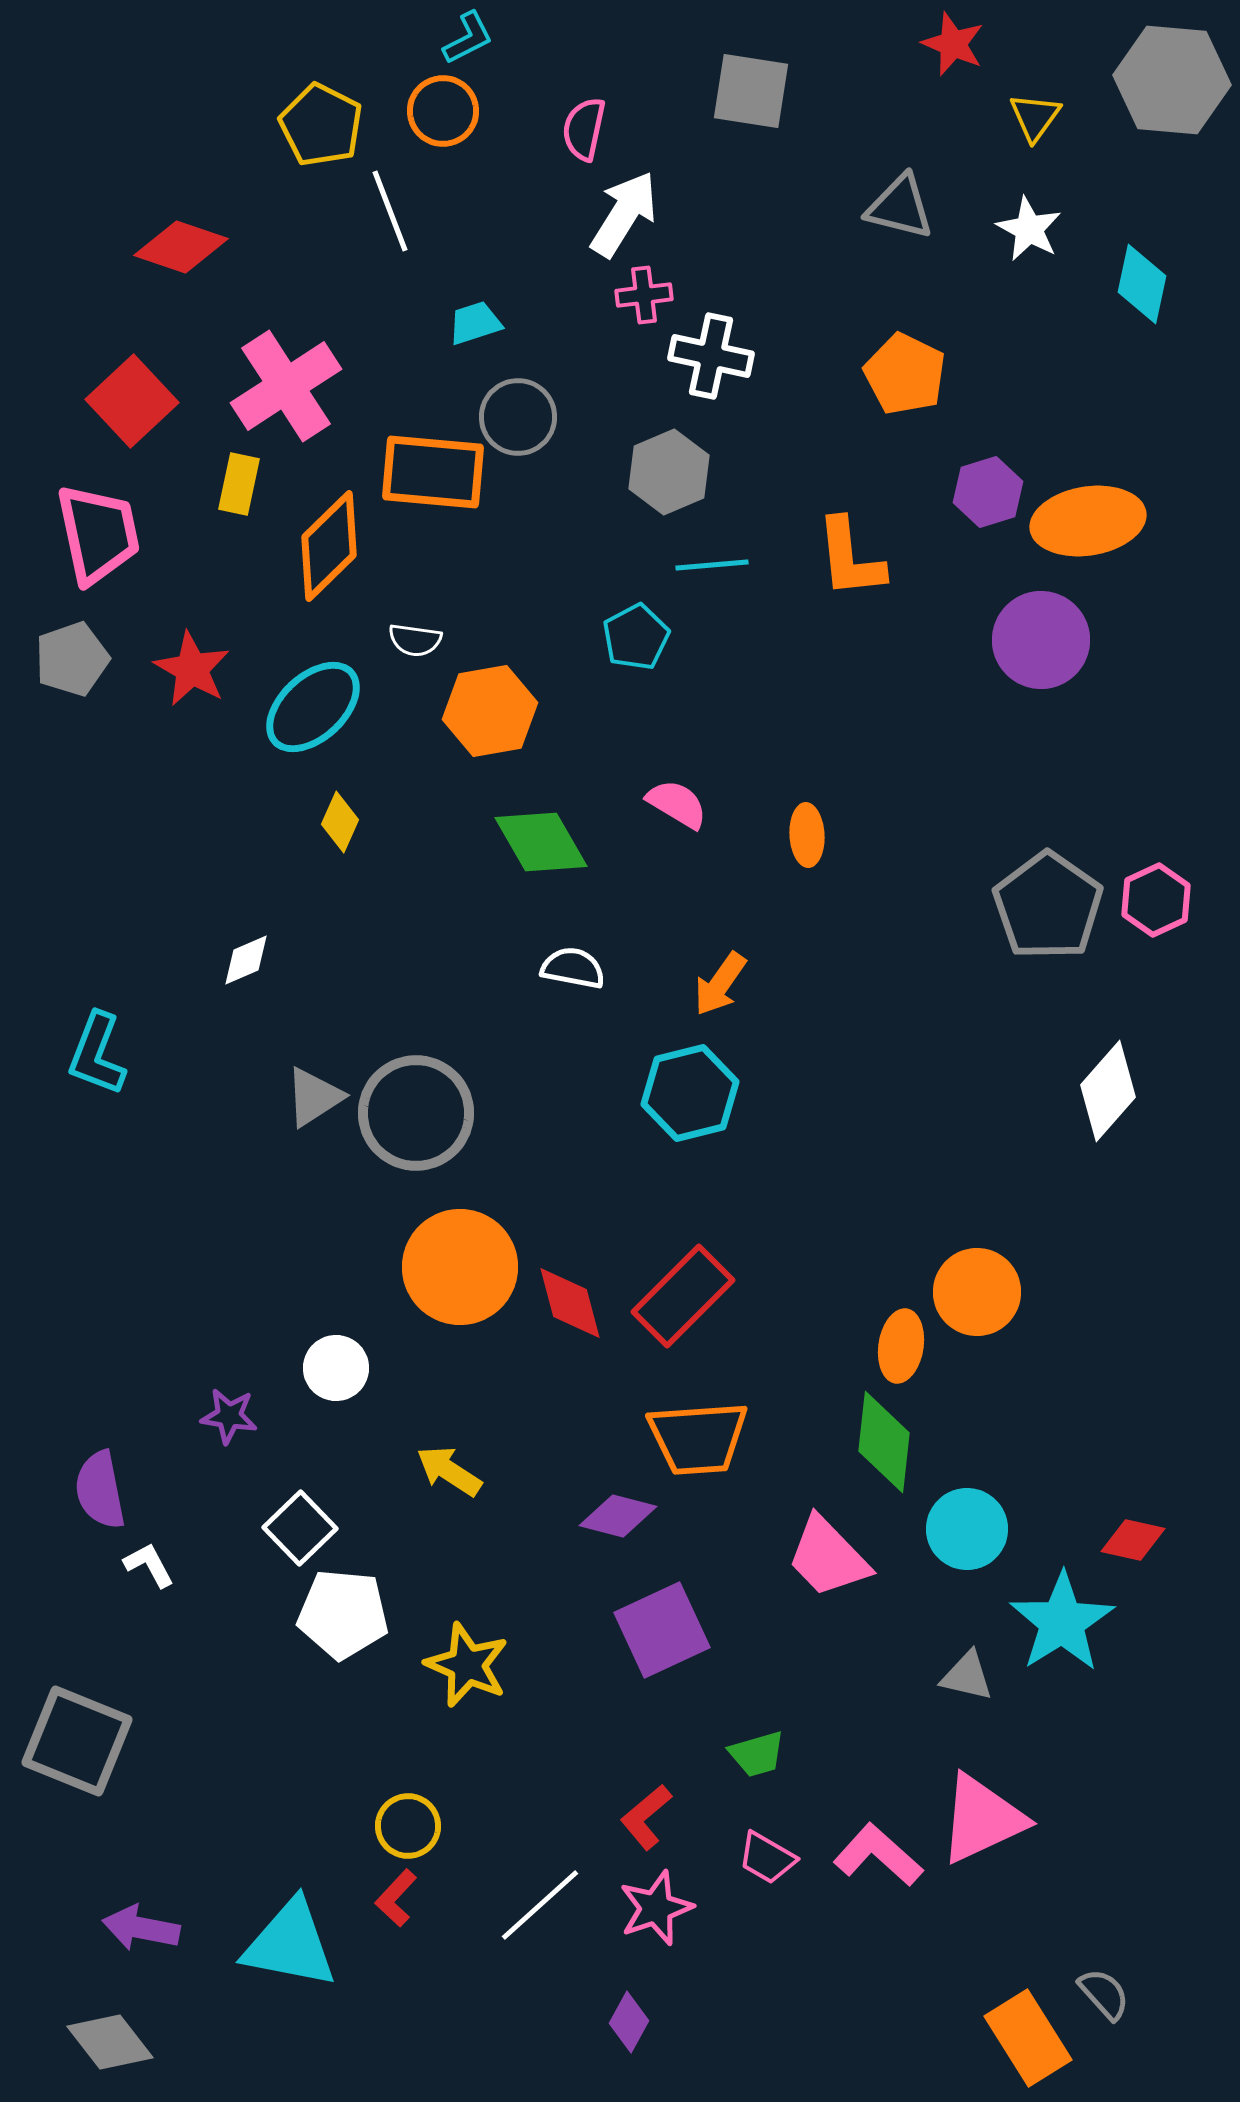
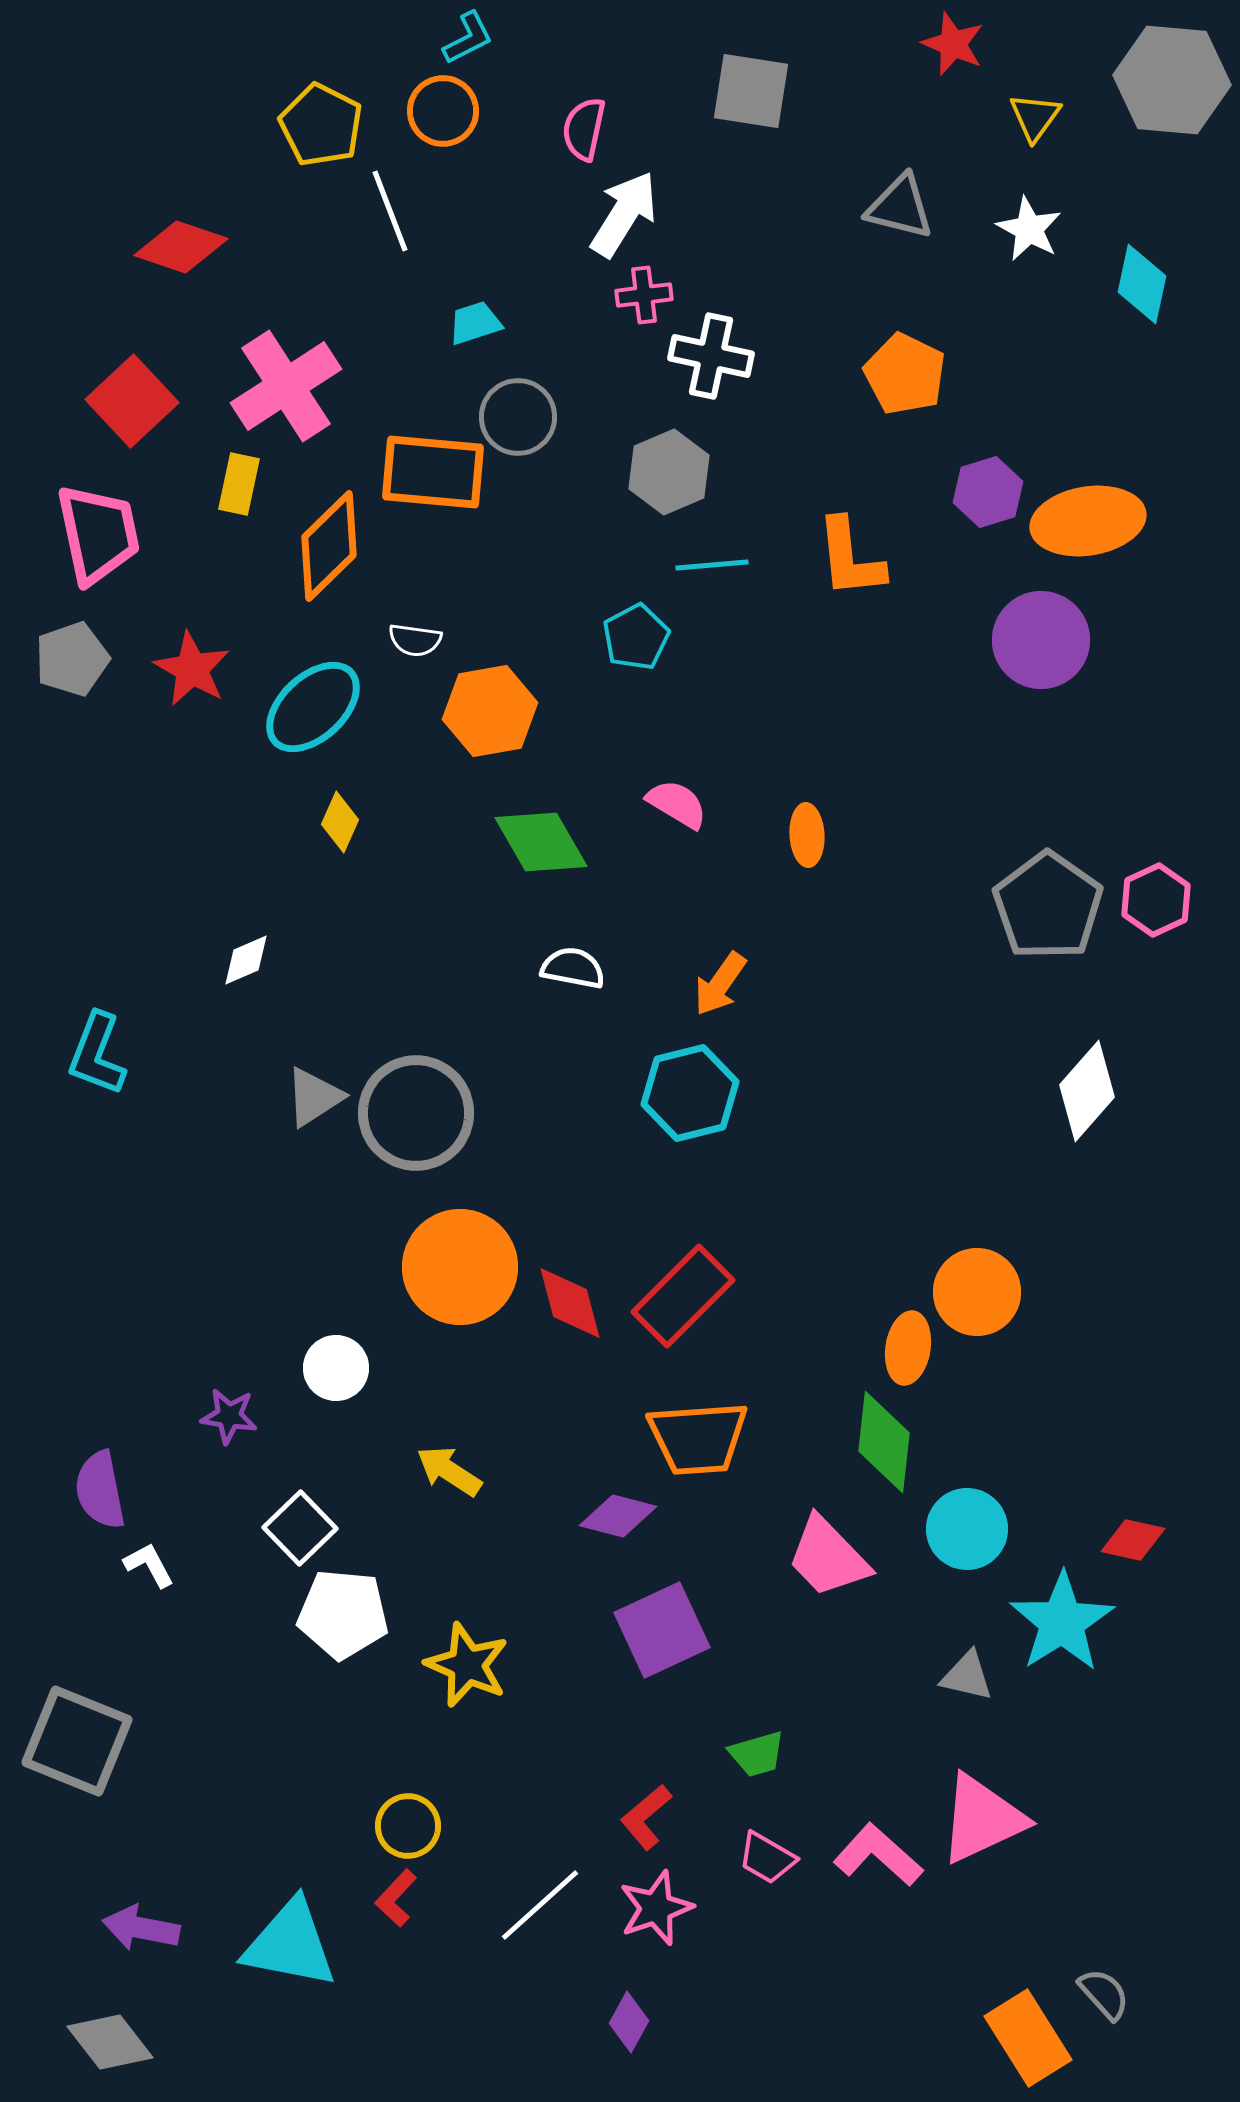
white diamond at (1108, 1091): moved 21 px left
orange ellipse at (901, 1346): moved 7 px right, 2 px down
